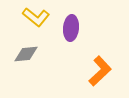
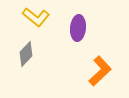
purple ellipse: moved 7 px right
gray diamond: rotated 40 degrees counterclockwise
